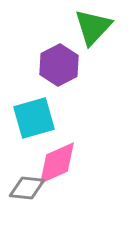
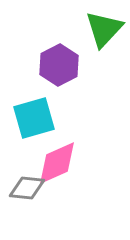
green triangle: moved 11 px right, 2 px down
